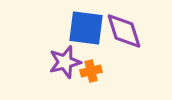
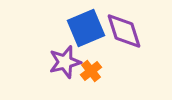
blue square: rotated 30 degrees counterclockwise
orange cross: rotated 25 degrees counterclockwise
